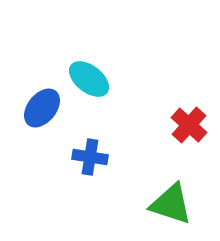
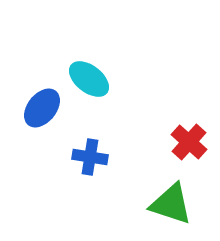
red cross: moved 17 px down
